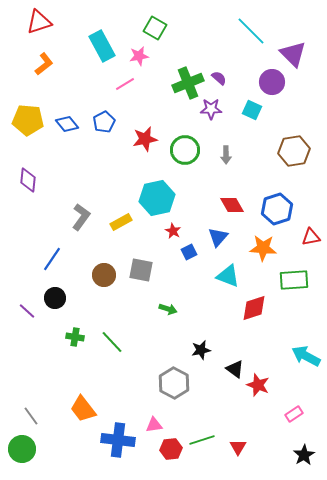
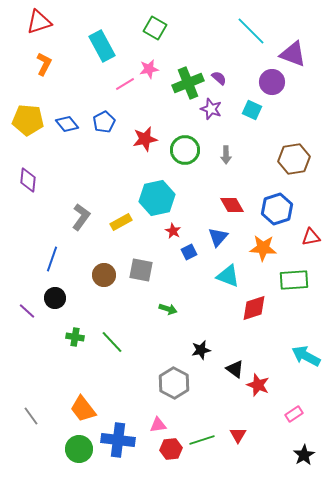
purple triangle at (293, 54): rotated 24 degrees counterclockwise
pink star at (139, 56): moved 10 px right, 13 px down
orange L-shape at (44, 64): rotated 25 degrees counterclockwise
purple star at (211, 109): rotated 20 degrees clockwise
brown hexagon at (294, 151): moved 8 px down
blue line at (52, 259): rotated 15 degrees counterclockwise
pink triangle at (154, 425): moved 4 px right
red triangle at (238, 447): moved 12 px up
green circle at (22, 449): moved 57 px right
